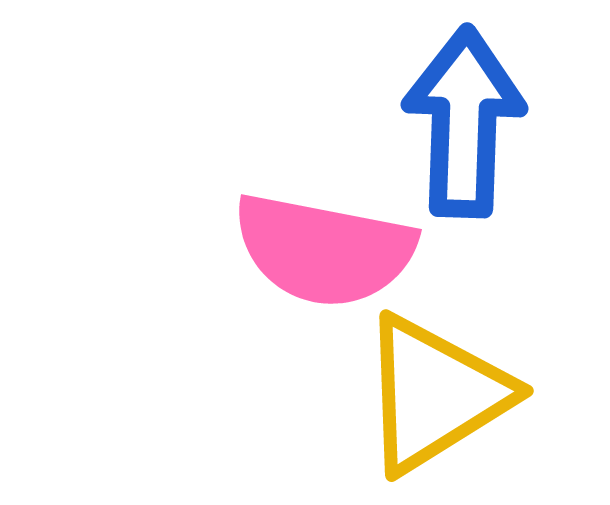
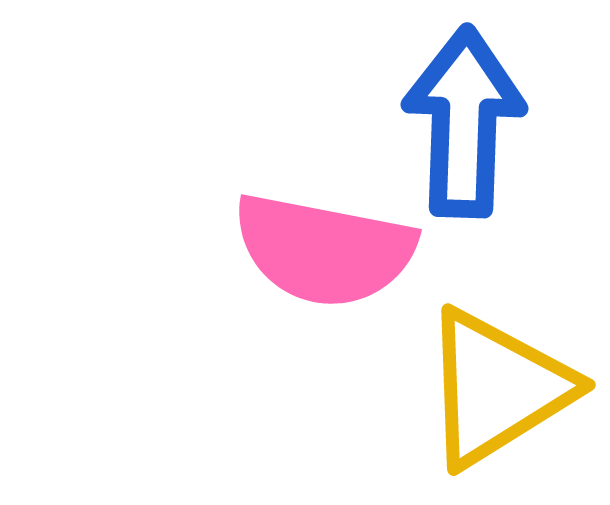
yellow triangle: moved 62 px right, 6 px up
